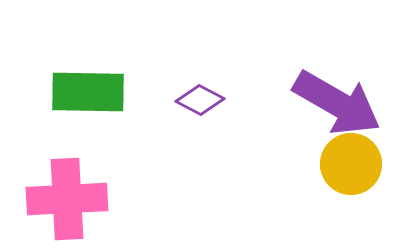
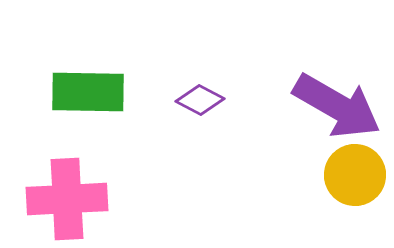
purple arrow: moved 3 px down
yellow circle: moved 4 px right, 11 px down
